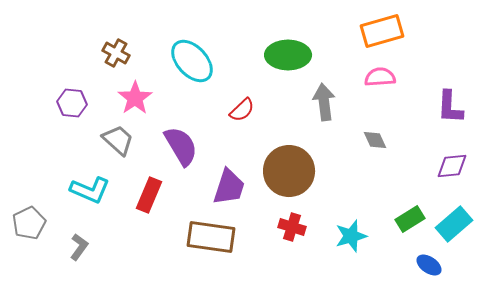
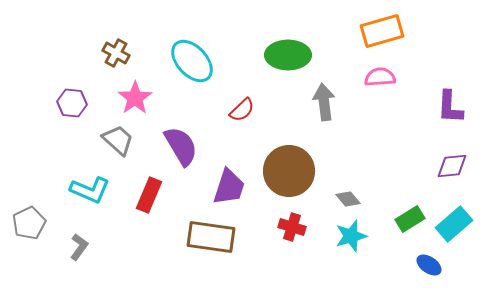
gray diamond: moved 27 px left, 59 px down; rotated 15 degrees counterclockwise
